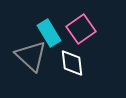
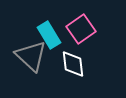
cyan rectangle: moved 2 px down
white diamond: moved 1 px right, 1 px down
